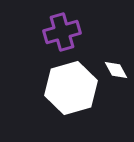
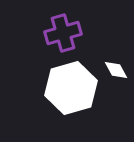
purple cross: moved 1 px right, 1 px down
